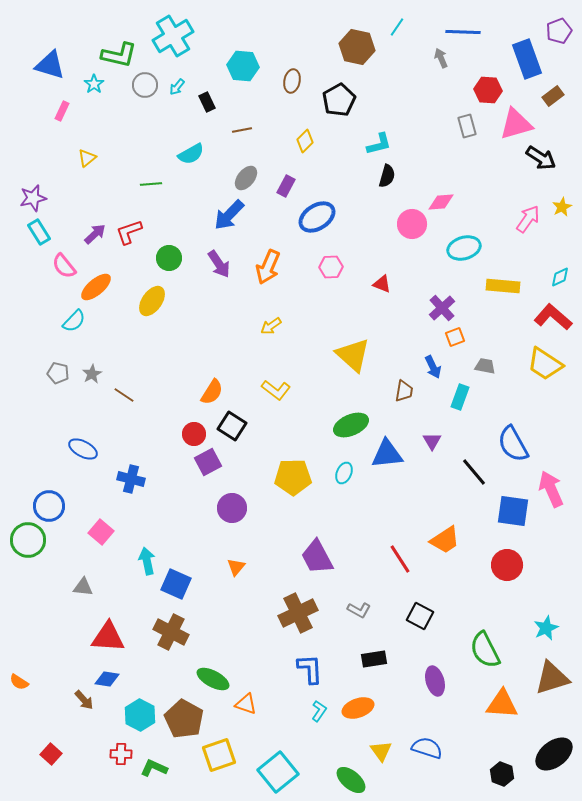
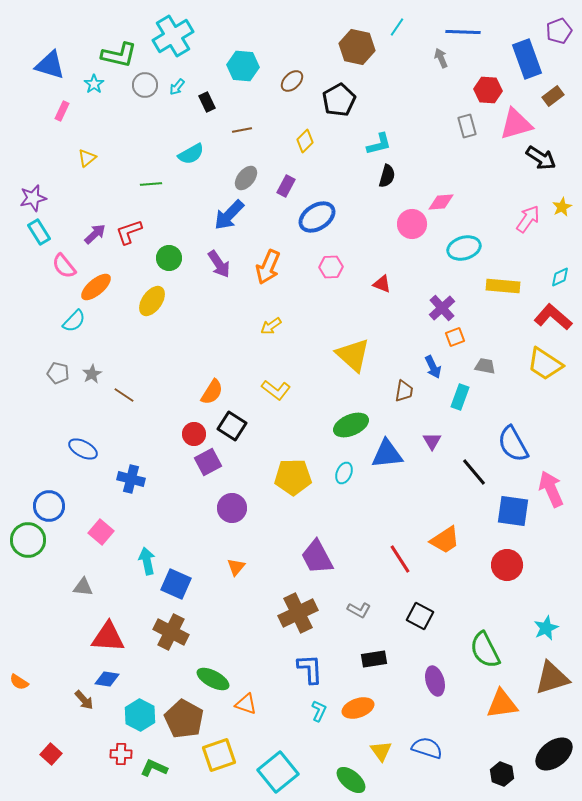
brown ellipse at (292, 81): rotated 35 degrees clockwise
orange triangle at (502, 704): rotated 12 degrees counterclockwise
cyan L-shape at (319, 711): rotated 10 degrees counterclockwise
